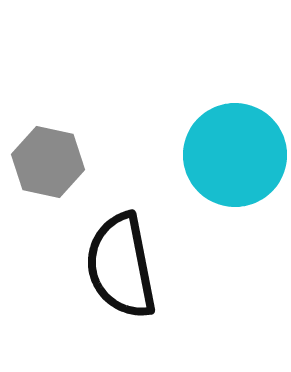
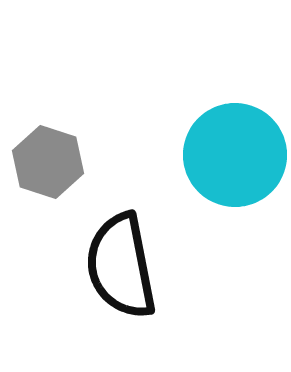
gray hexagon: rotated 6 degrees clockwise
